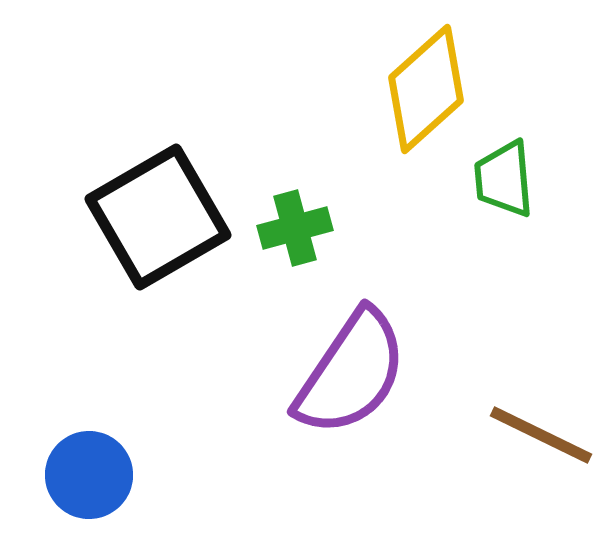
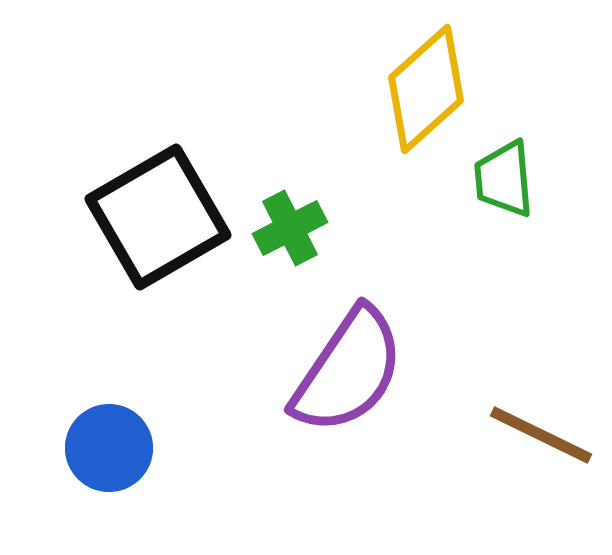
green cross: moved 5 px left; rotated 12 degrees counterclockwise
purple semicircle: moved 3 px left, 2 px up
blue circle: moved 20 px right, 27 px up
